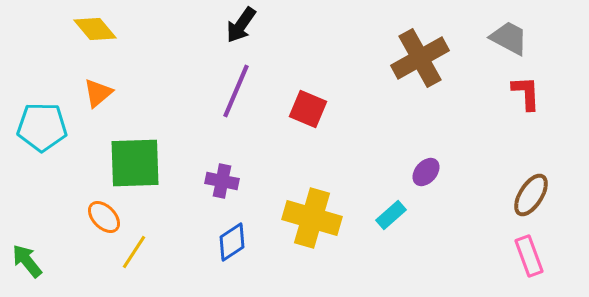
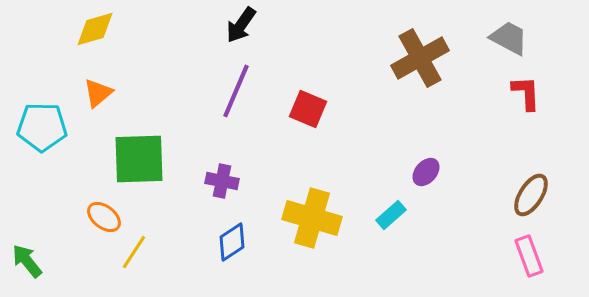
yellow diamond: rotated 66 degrees counterclockwise
green square: moved 4 px right, 4 px up
orange ellipse: rotated 8 degrees counterclockwise
